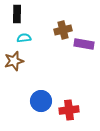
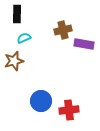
cyan semicircle: rotated 16 degrees counterclockwise
